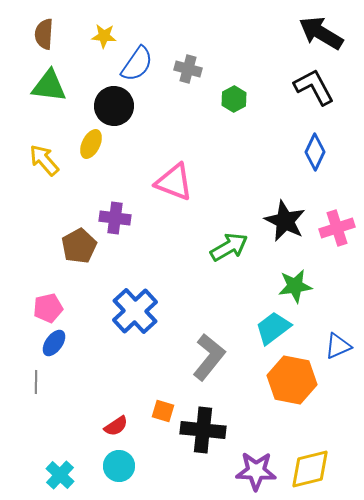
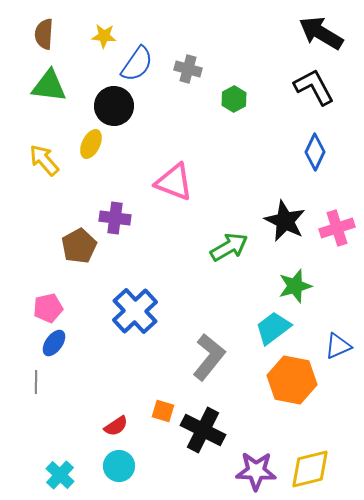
green star: rotated 8 degrees counterclockwise
black cross: rotated 21 degrees clockwise
